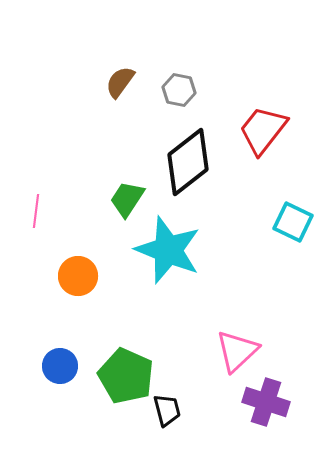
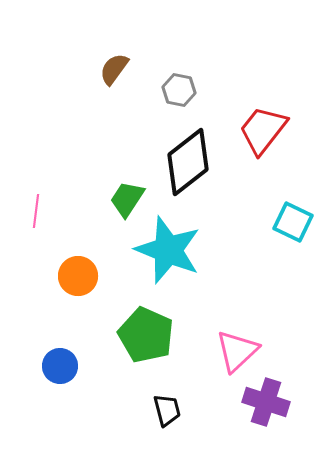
brown semicircle: moved 6 px left, 13 px up
green pentagon: moved 20 px right, 41 px up
